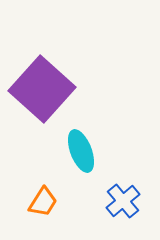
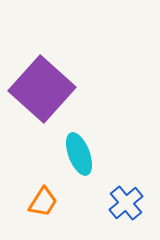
cyan ellipse: moved 2 px left, 3 px down
blue cross: moved 3 px right, 2 px down
